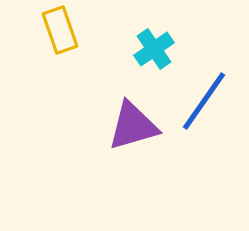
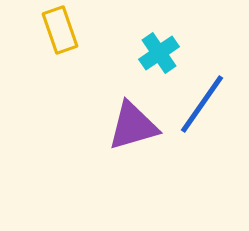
cyan cross: moved 5 px right, 4 px down
blue line: moved 2 px left, 3 px down
